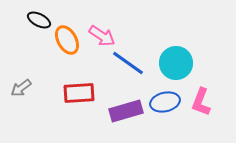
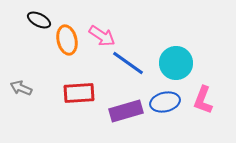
orange ellipse: rotated 16 degrees clockwise
gray arrow: rotated 60 degrees clockwise
pink L-shape: moved 2 px right, 2 px up
